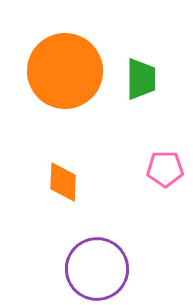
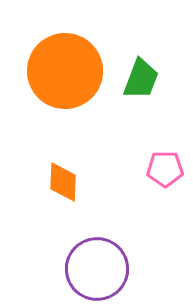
green trapezoid: rotated 21 degrees clockwise
